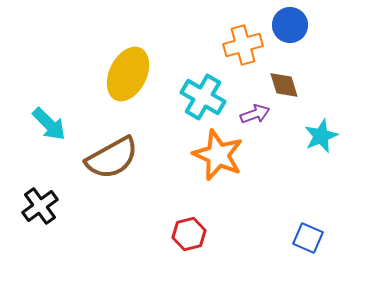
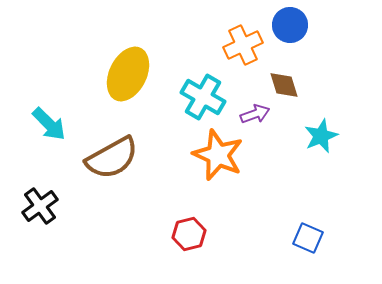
orange cross: rotated 9 degrees counterclockwise
